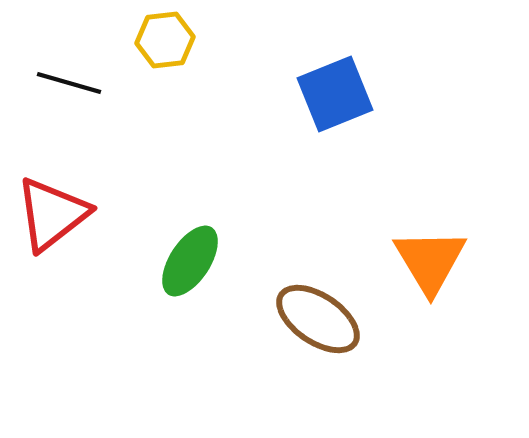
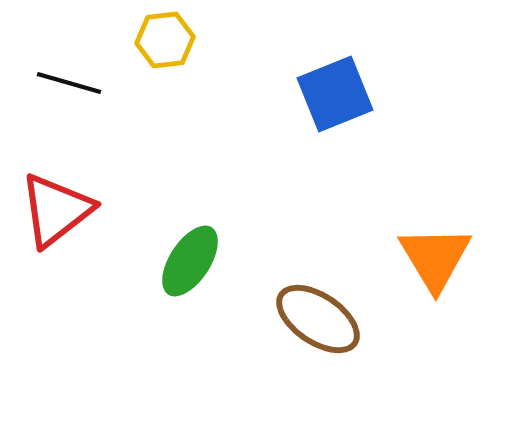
red triangle: moved 4 px right, 4 px up
orange triangle: moved 5 px right, 3 px up
